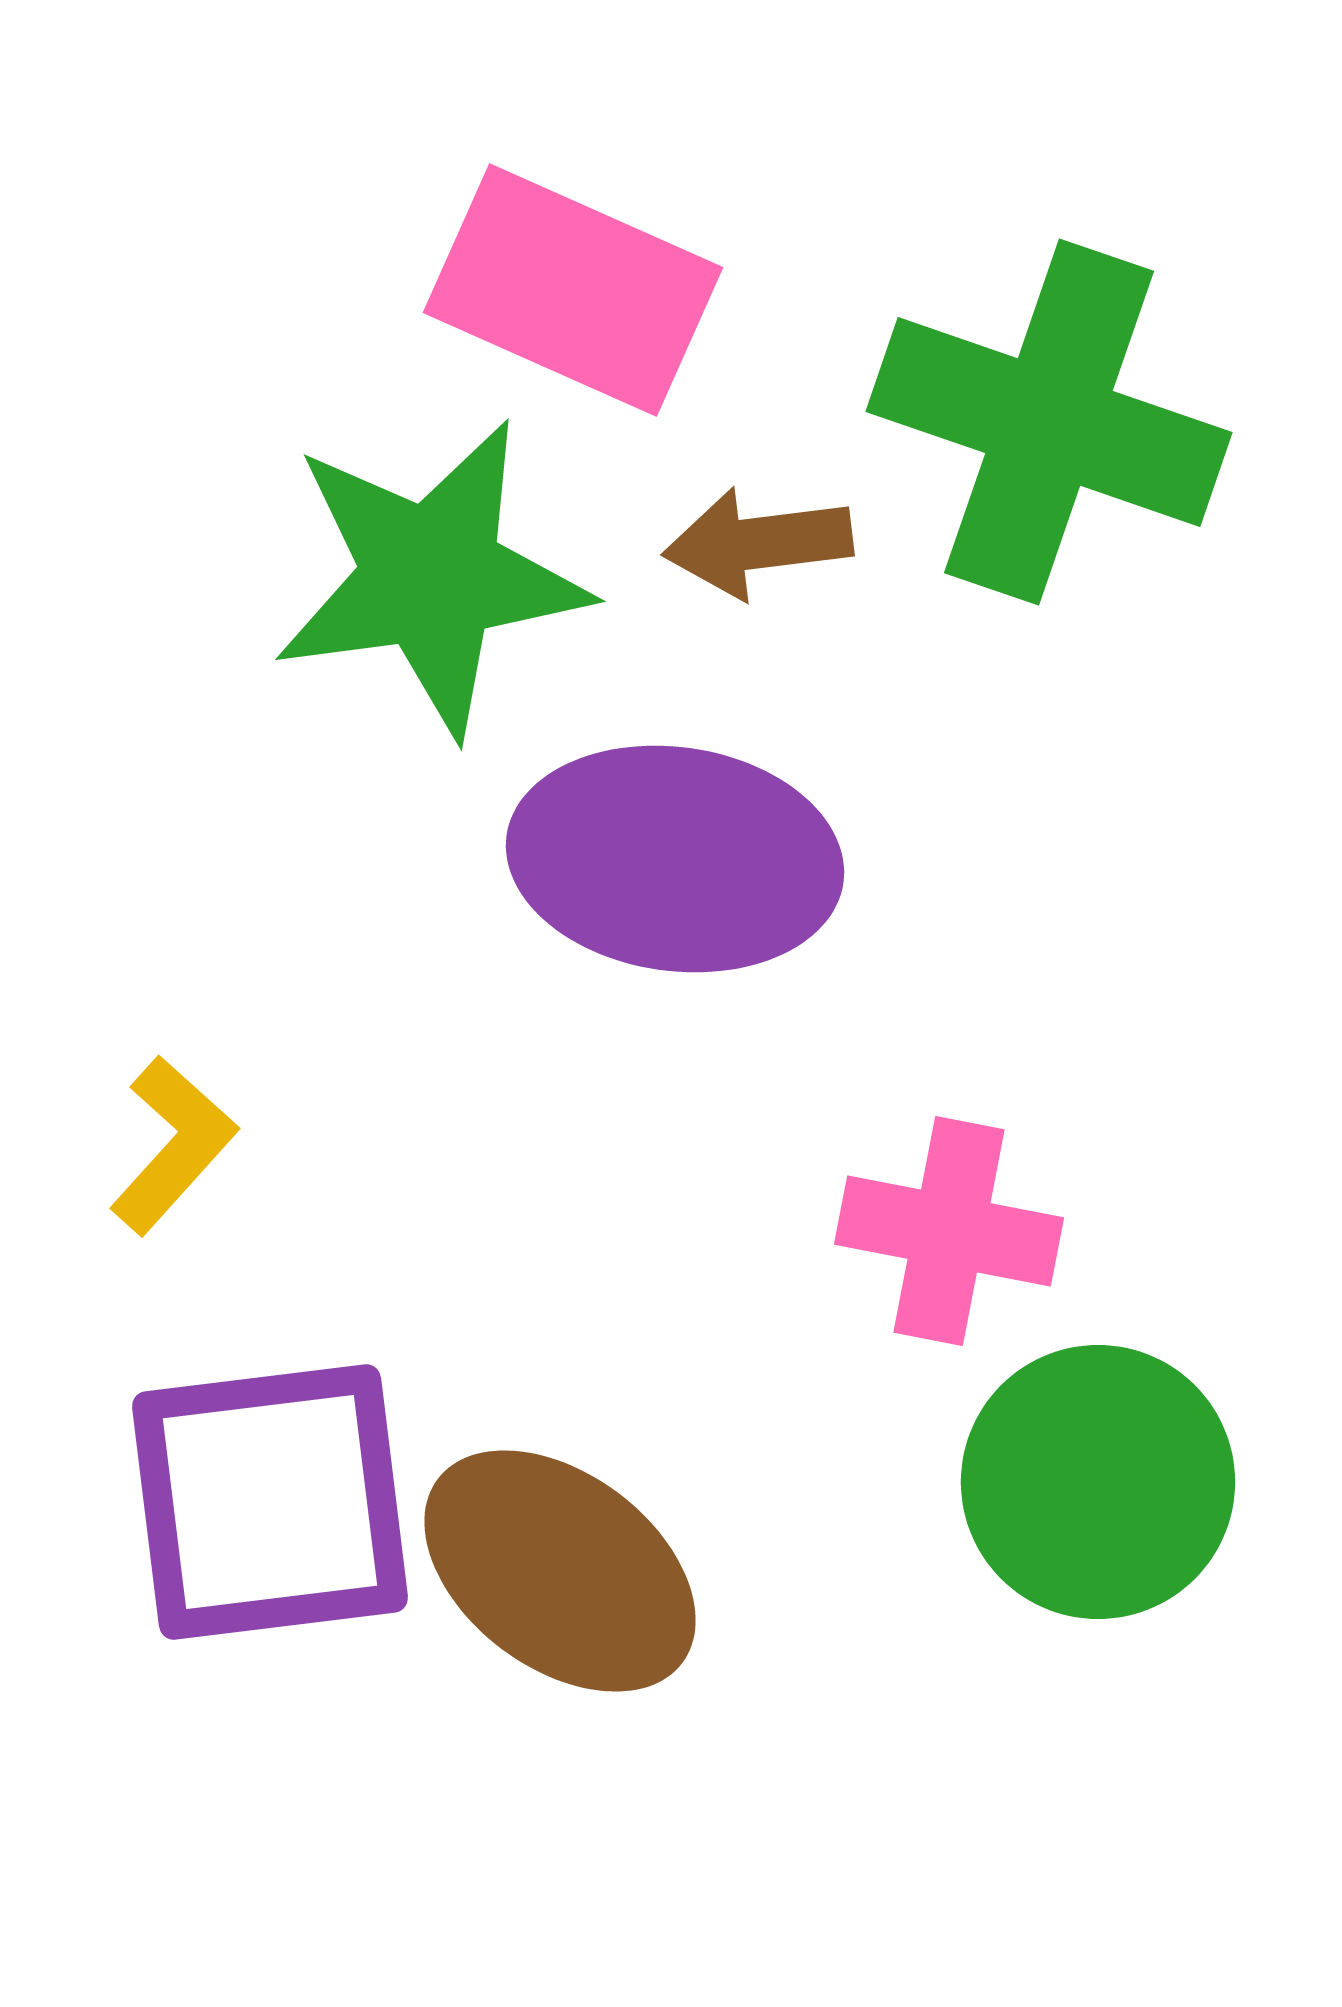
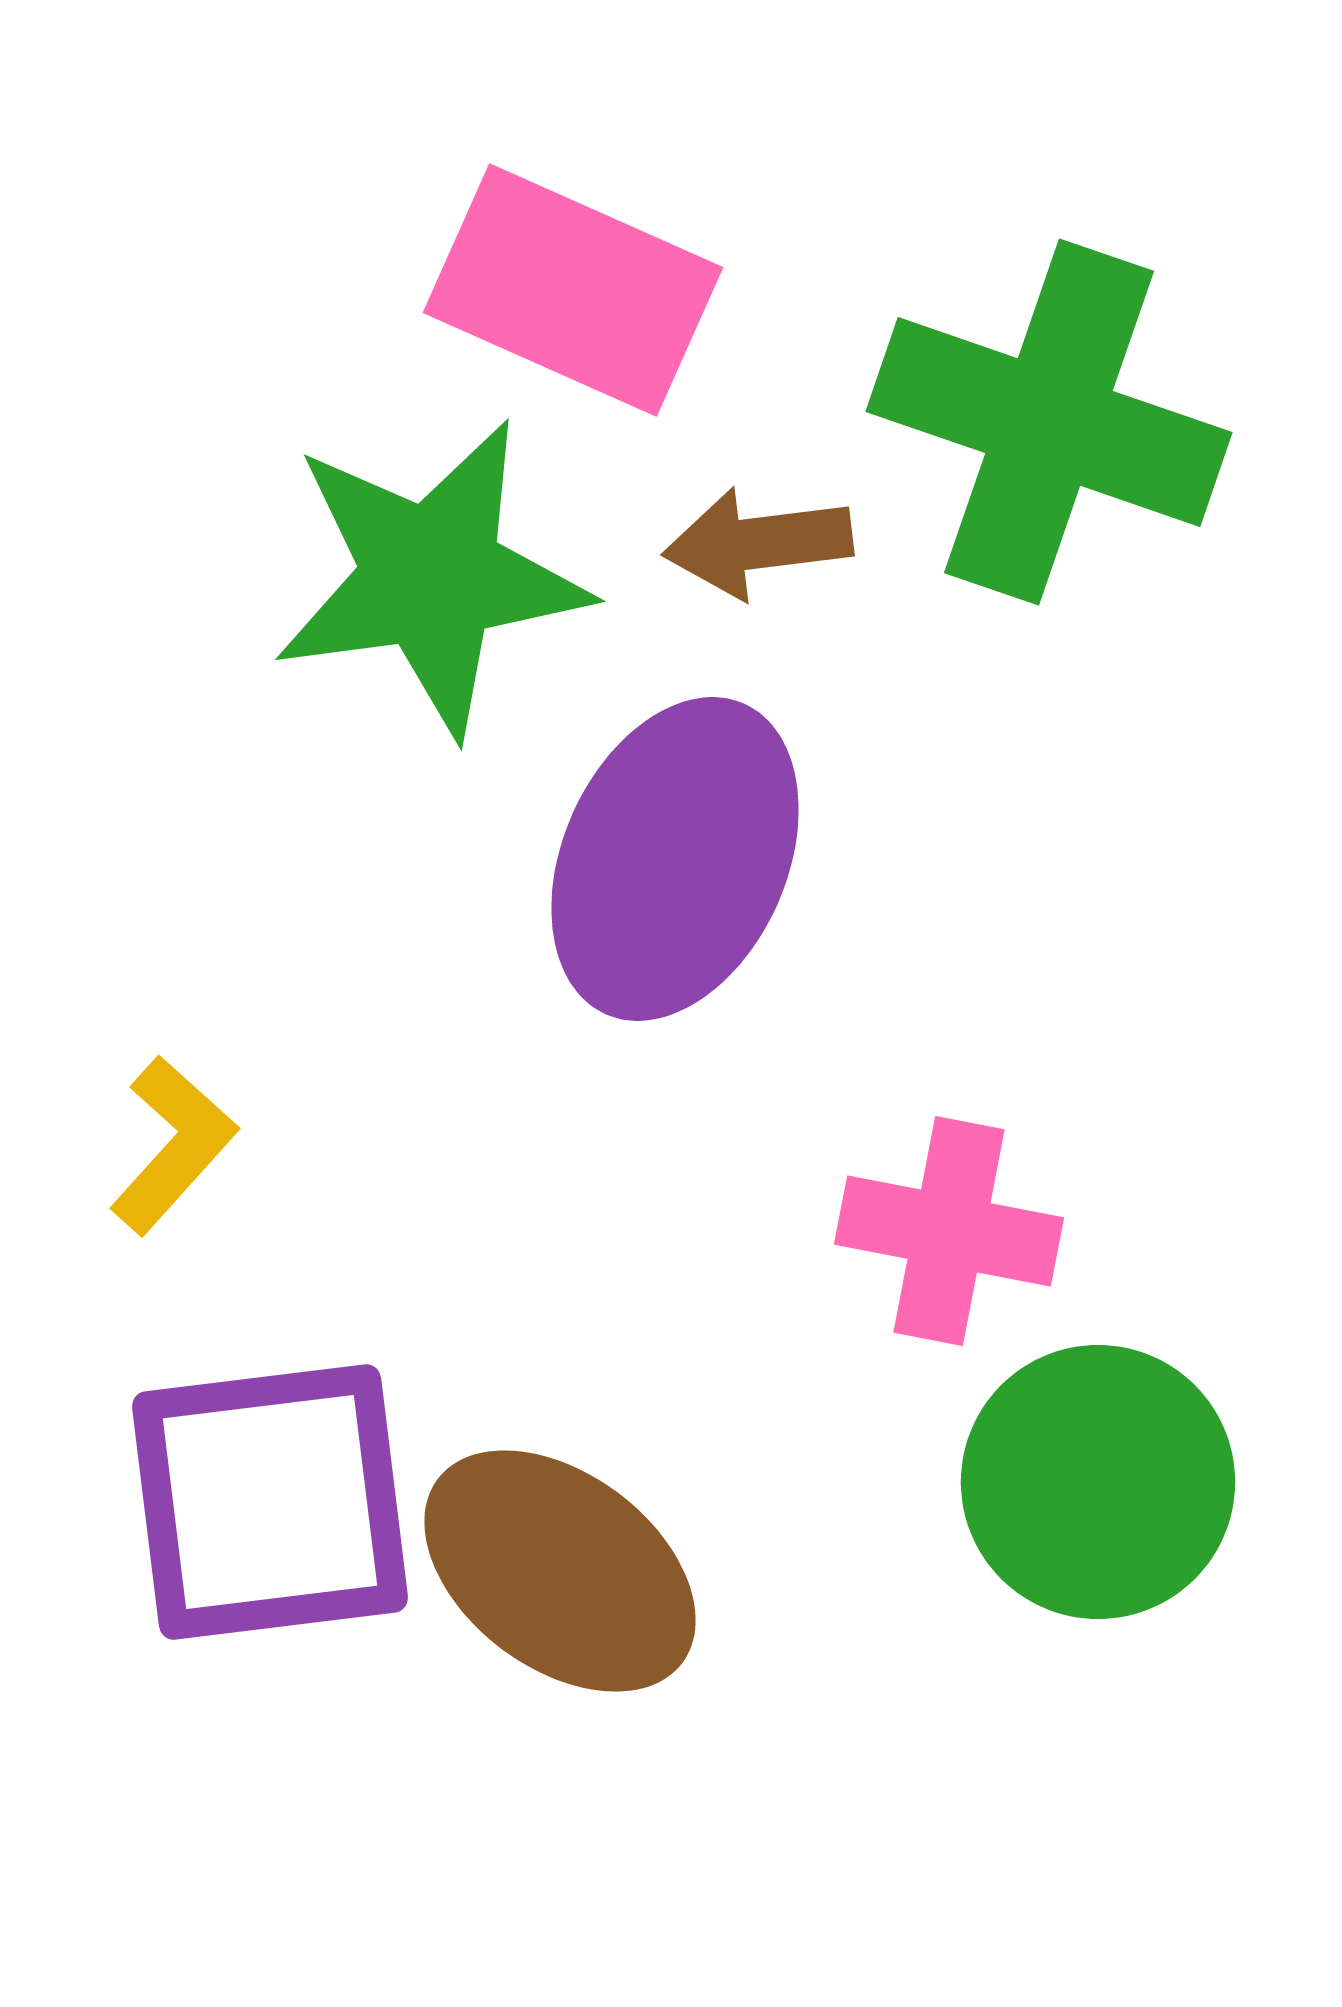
purple ellipse: rotated 74 degrees counterclockwise
